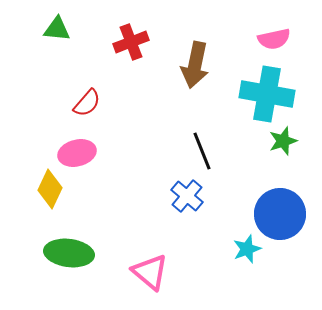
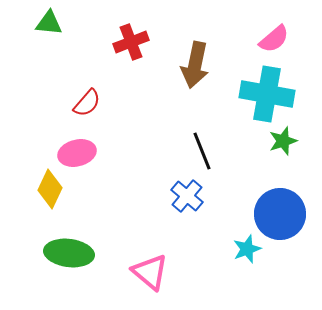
green triangle: moved 8 px left, 6 px up
pink semicircle: rotated 28 degrees counterclockwise
